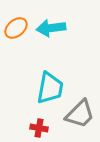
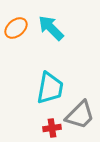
cyan arrow: rotated 52 degrees clockwise
gray trapezoid: moved 1 px down
red cross: moved 13 px right; rotated 18 degrees counterclockwise
